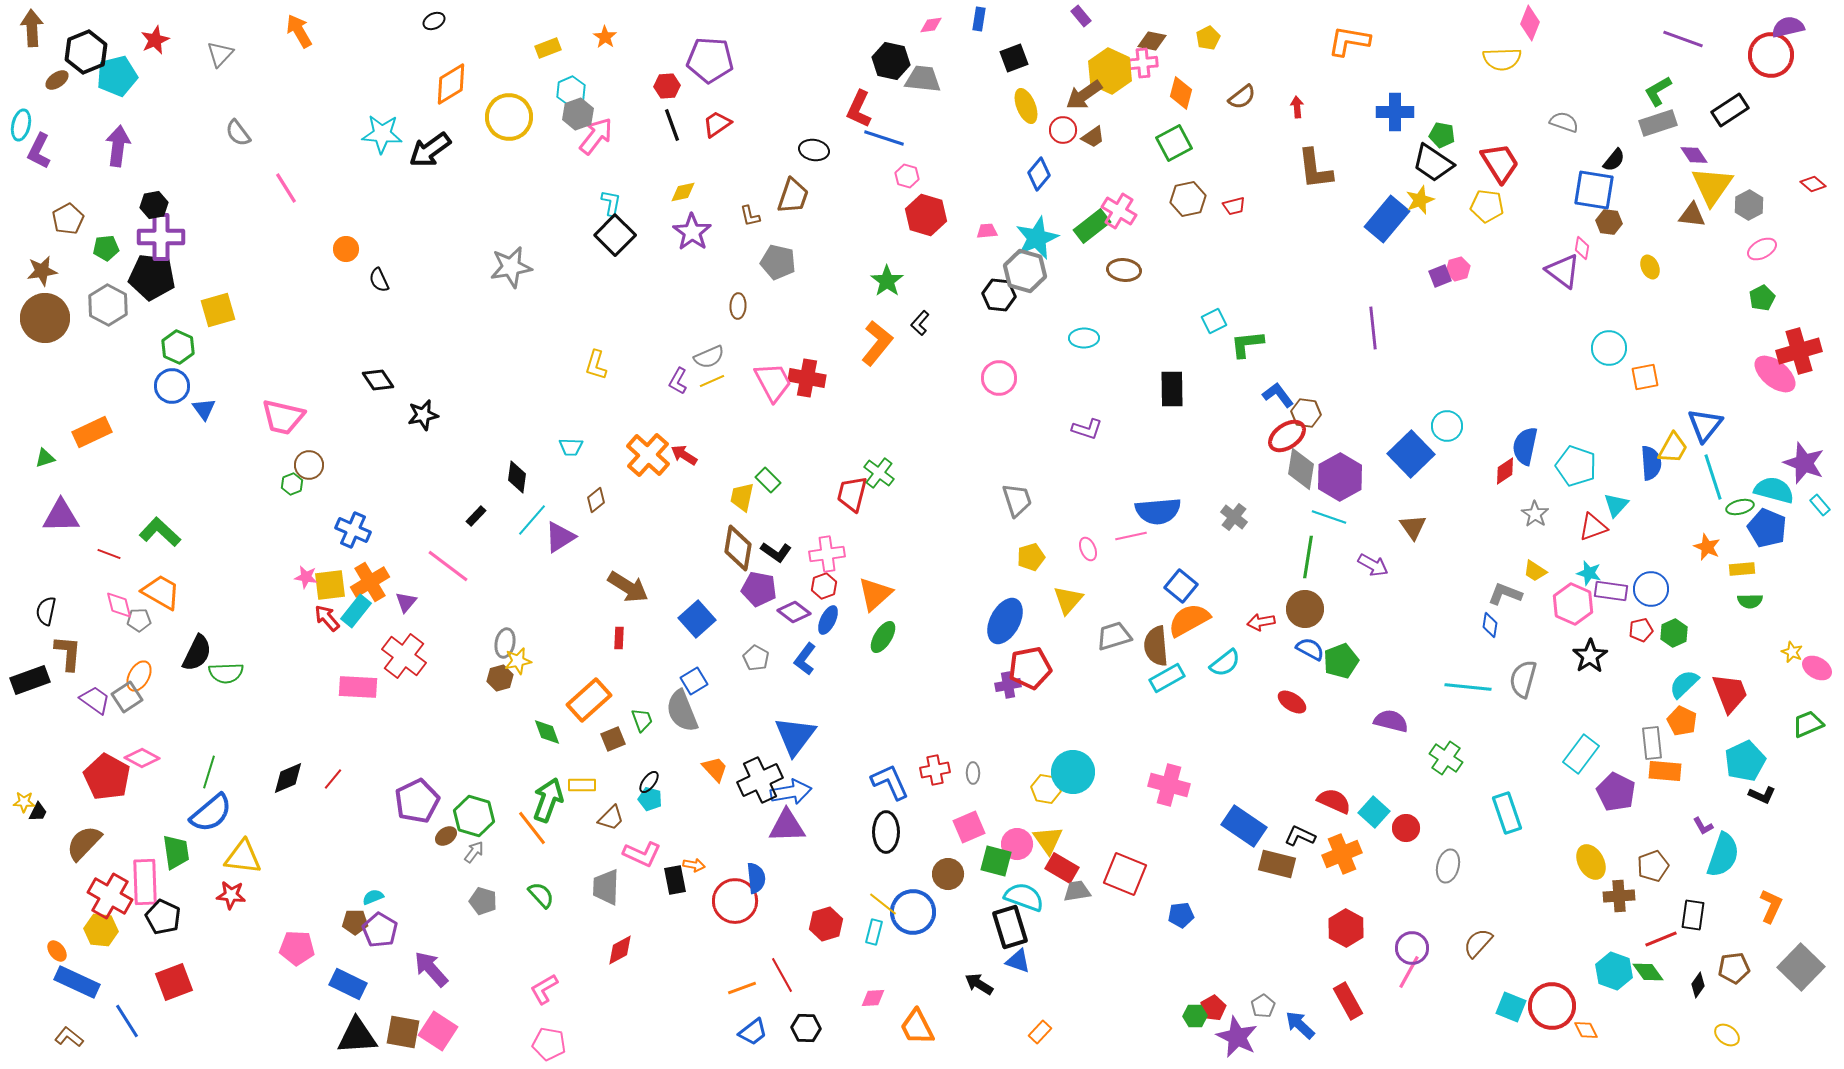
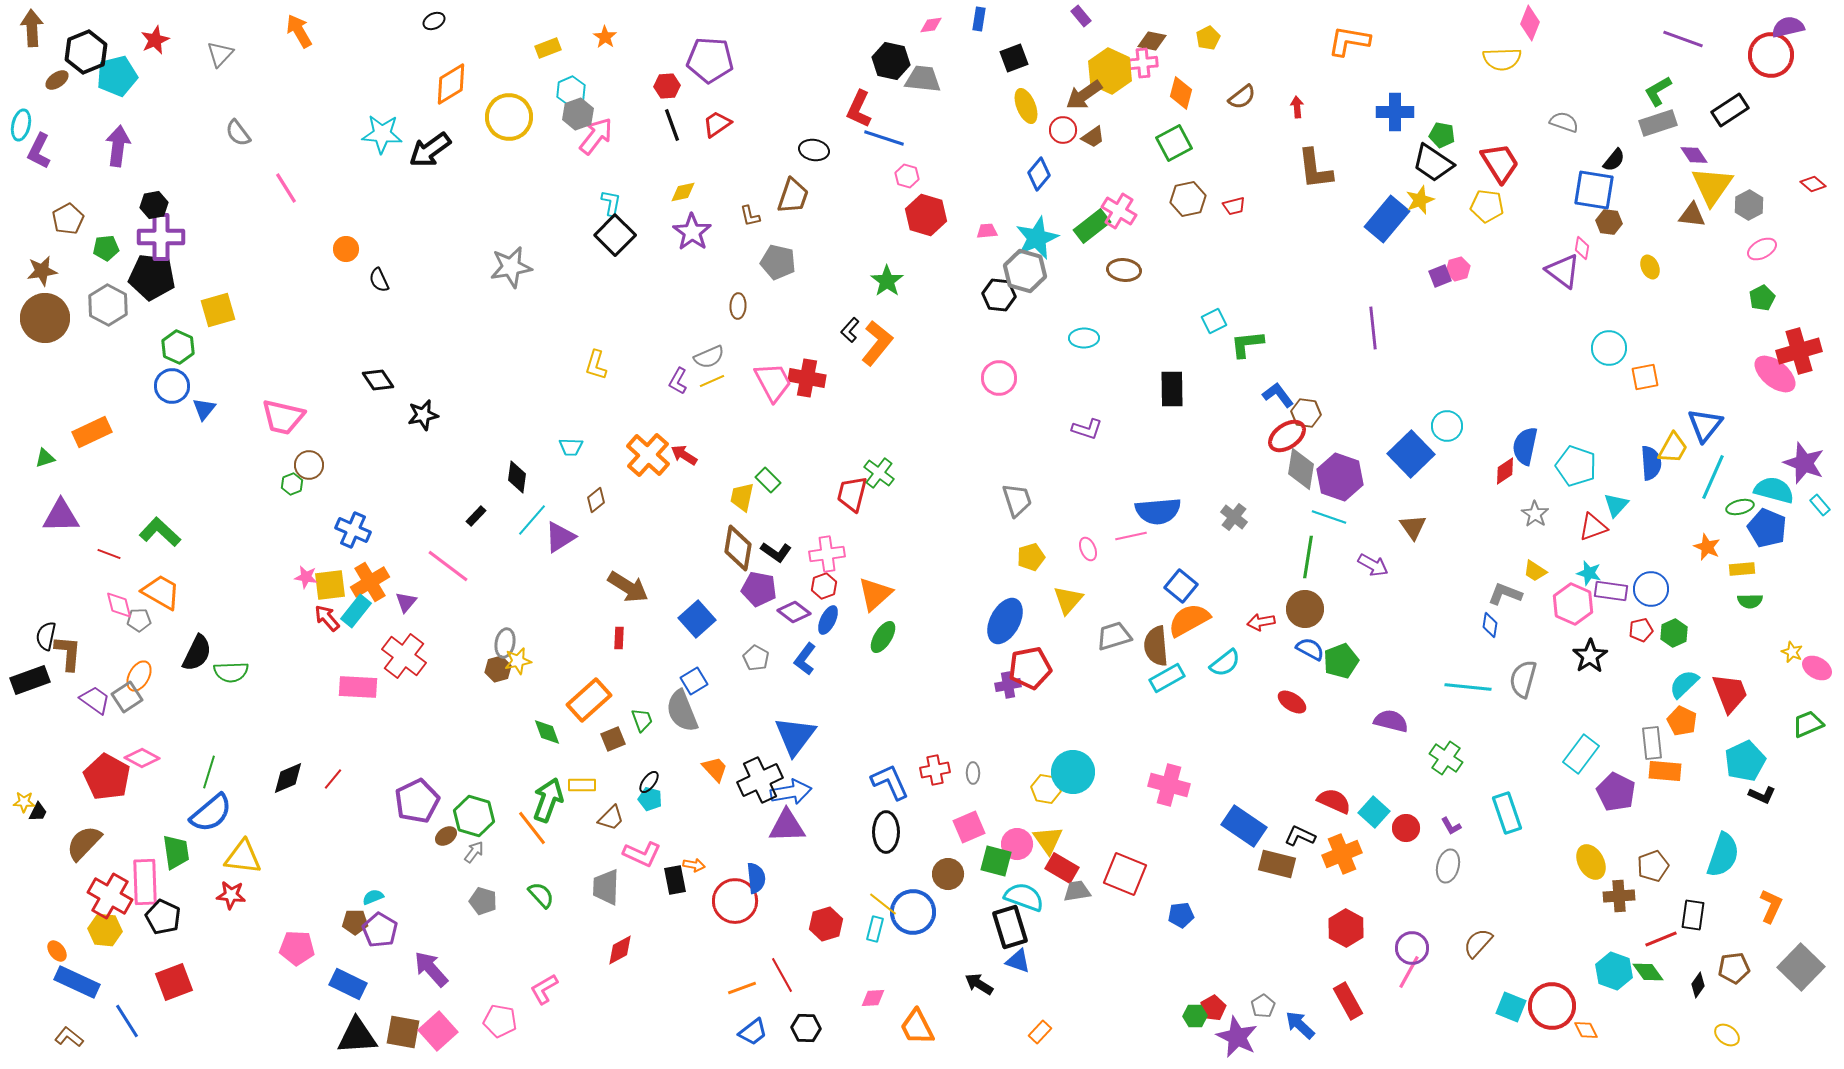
black L-shape at (920, 323): moved 70 px left, 7 px down
blue triangle at (204, 409): rotated 15 degrees clockwise
purple hexagon at (1340, 477): rotated 12 degrees counterclockwise
cyan line at (1713, 477): rotated 42 degrees clockwise
black semicircle at (46, 611): moved 25 px down
green semicircle at (226, 673): moved 5 px right, 1 px up
brown hexagon at (500, 678): moved 2 px left, 9 px up
purple L-shape at (1703, 826): moved 252 px left
yellow hexagon at (101, 930): moved 4 px right
cyan rectangle at (874, 932): moved 1 px right, 3 px up
pink square at (438, 1031): rotated 15 degrees clockwise
pink pentagon at (549, 1044): moved 49 px left, 23 px up
